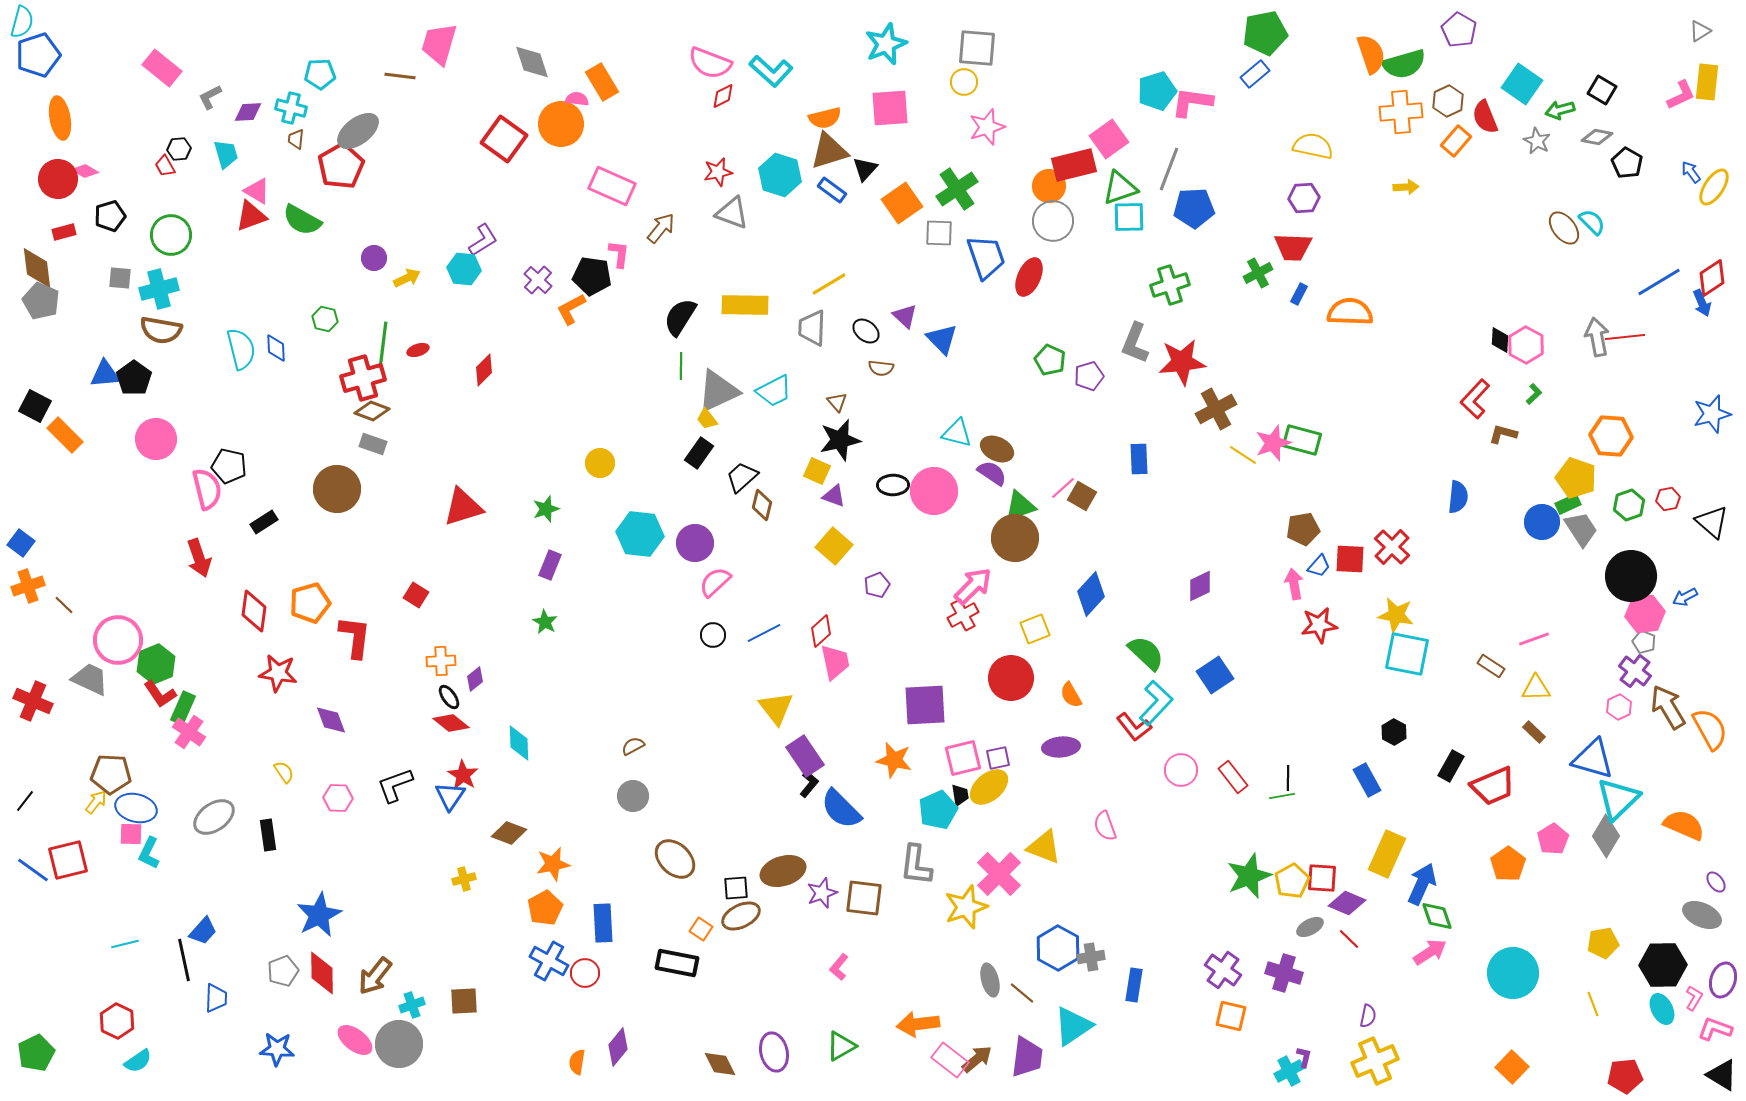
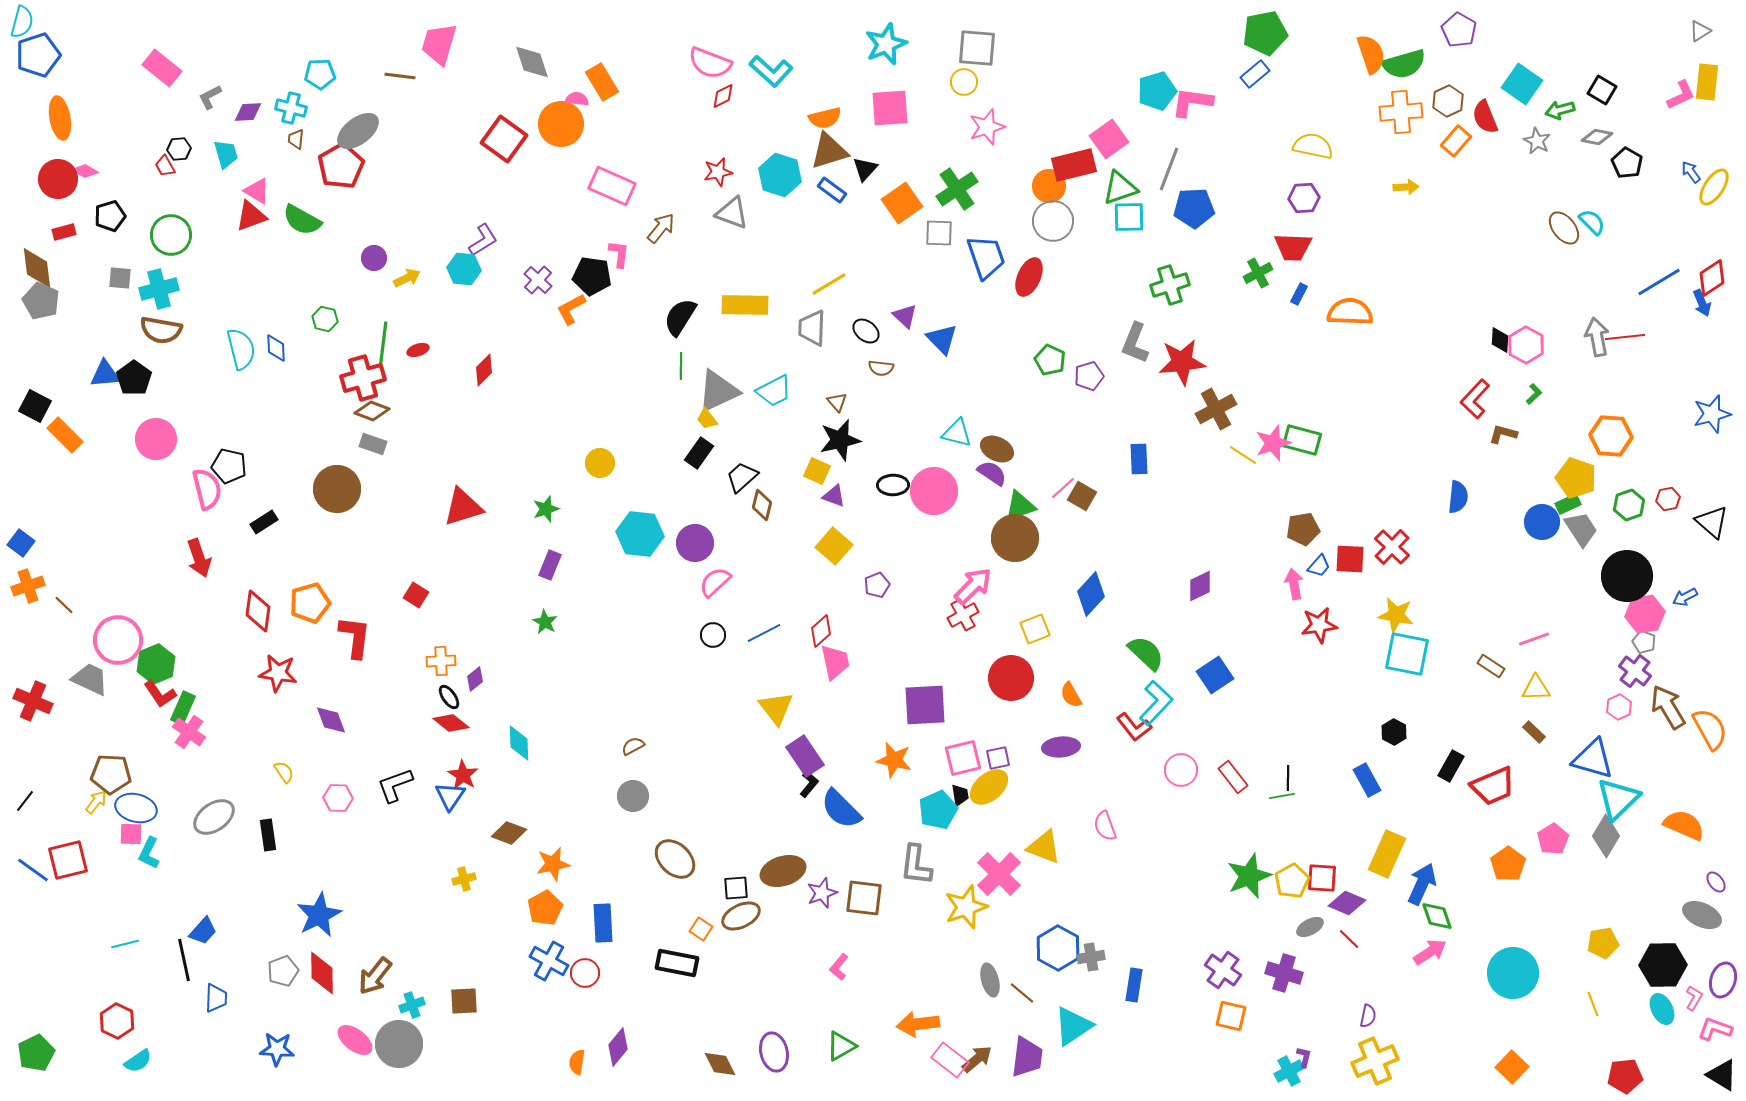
black circle at (1631, 576): moved 4 px left
red diamond at (254, 611): moved 4 px right
